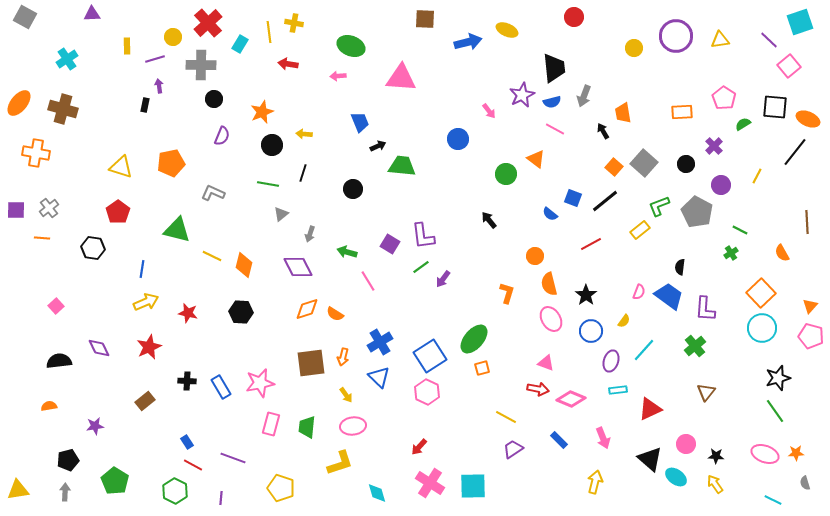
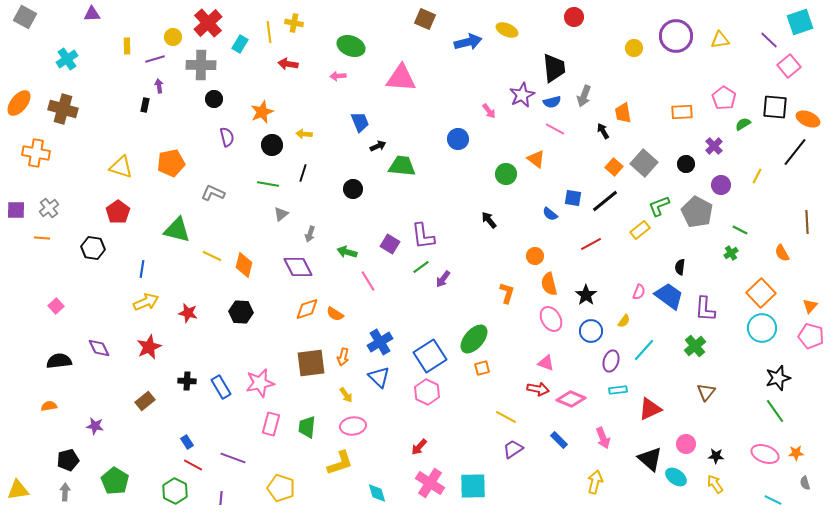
brown square at (425, 19): rotated 20 degrees clockwise
purple semicircle at (222, 136): moved 5 px right, 1 px down; rotated 36 degrees counterclockwise
blue square at (573, 198): rotated 12 degrees counterclockwise
purple star at (95, 426): rotated 18 degrees clockwise
